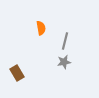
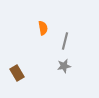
orange semicircle: moved 2 px right
gray star: moved 4 px down
